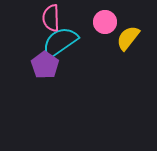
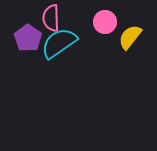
yellow semicircle: moved 2 px right, 1 px up
cyan semicircle: moved 1 px left, 1 px down
purple pentagon: moved 17 px left, 27 px up
